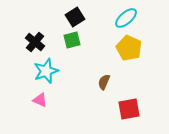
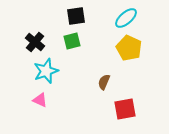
black square: moved 1 px right, 1 px up; rotated 24 degrees clockwise
green square: moved 1 px down
red square: moved 4 px left
